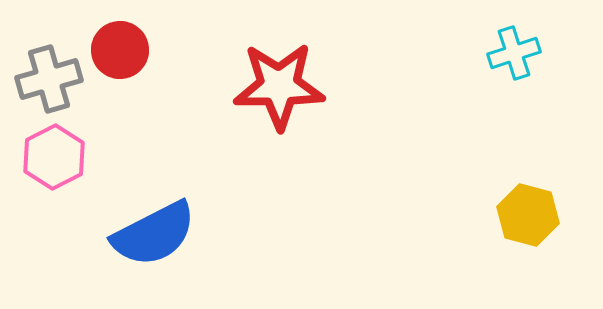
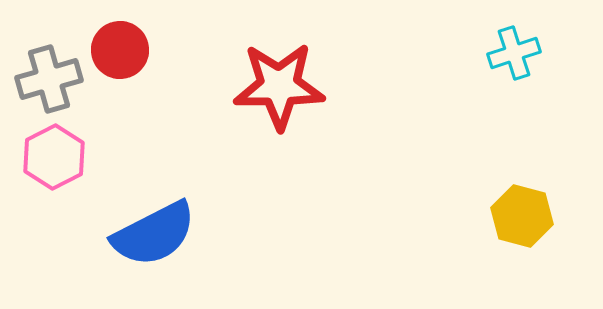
yellow hexagon: moved 6 px left, 1 px down
